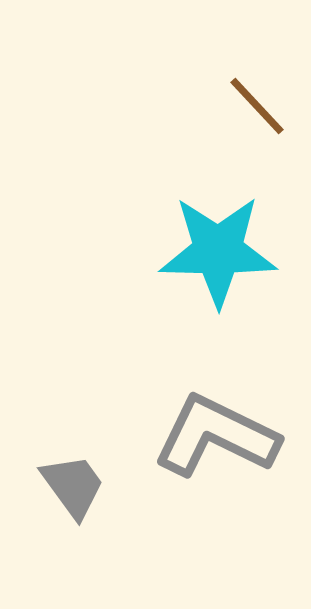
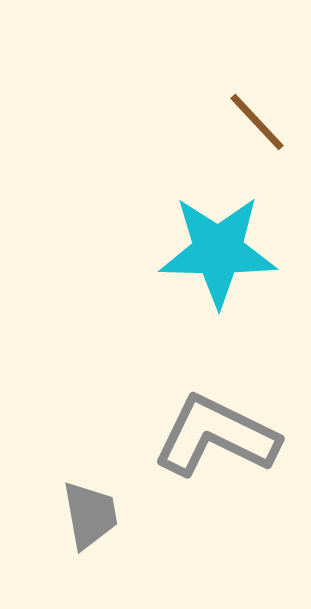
brown line: moved 16 px down
gray trapezoid: moved 17 px right, 29 px down; rotated 26 degrees clockwise
